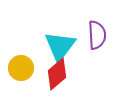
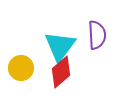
red diamond: moved 4 px right, 2 px up
